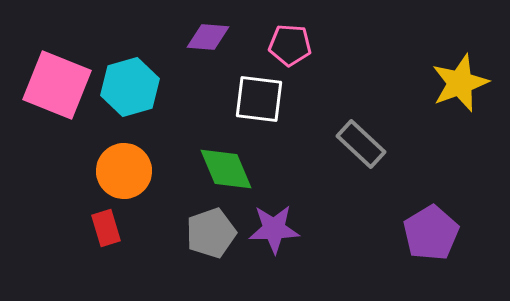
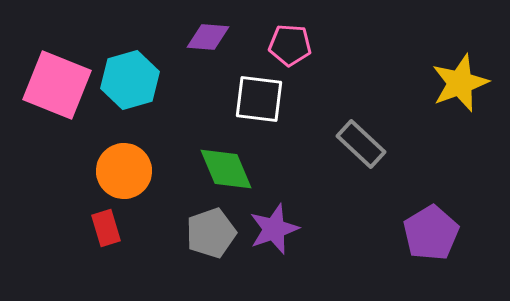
cyan hexagon: moved 7 px up
purple star: rotated 18 degrees counterclockwise
